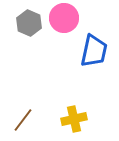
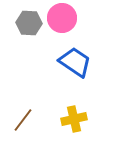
pink circle: moved 2 px left
gray hexagon: rotated 20 degrees counterclockwise
blue trapezoid: moved 19 px left, 11 px down; rotated 68 degrees counterclockwise
